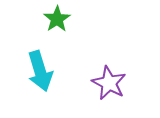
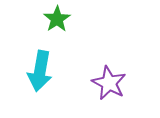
cyan arrow: rotated 27 degrees clockwise
